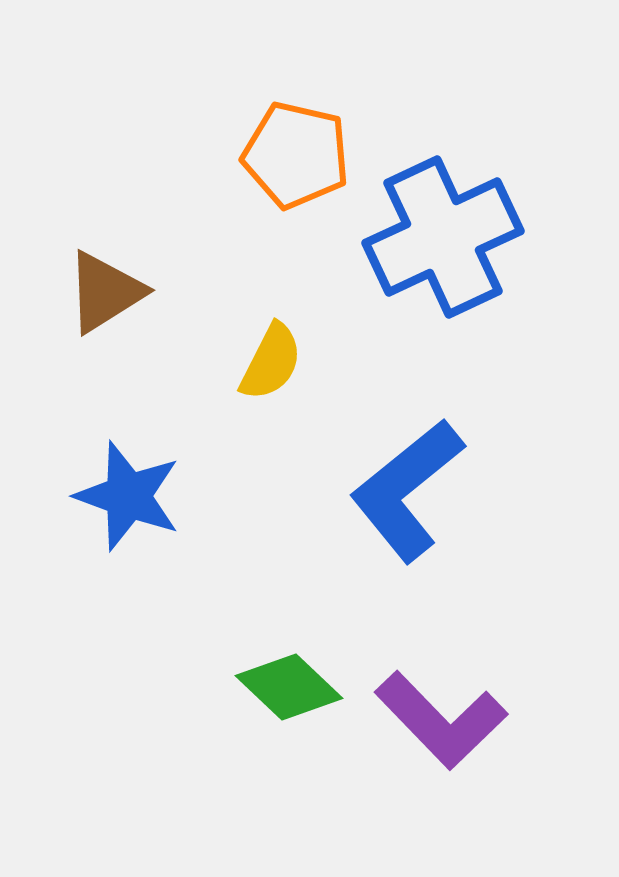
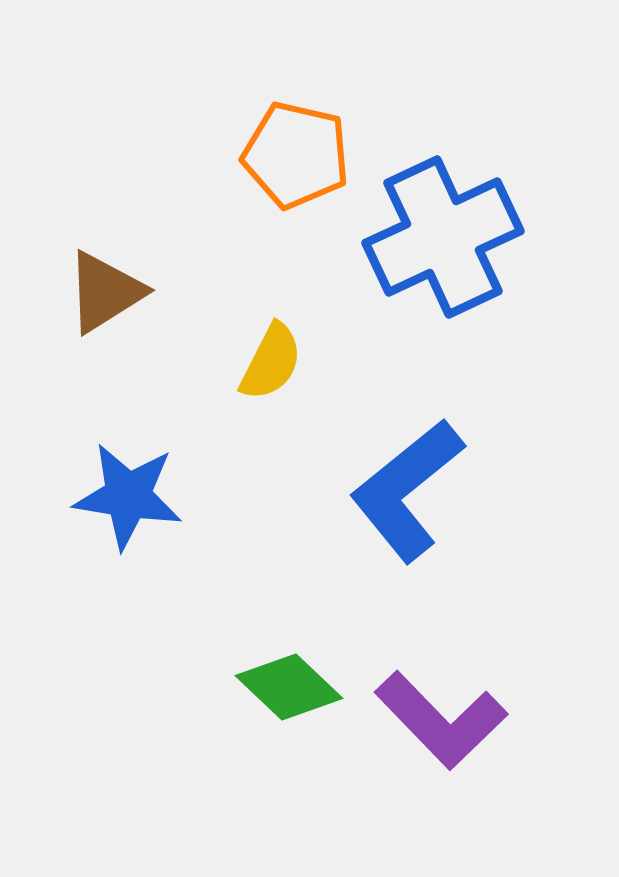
blue star: rotated 11 degrees counterclockwise
